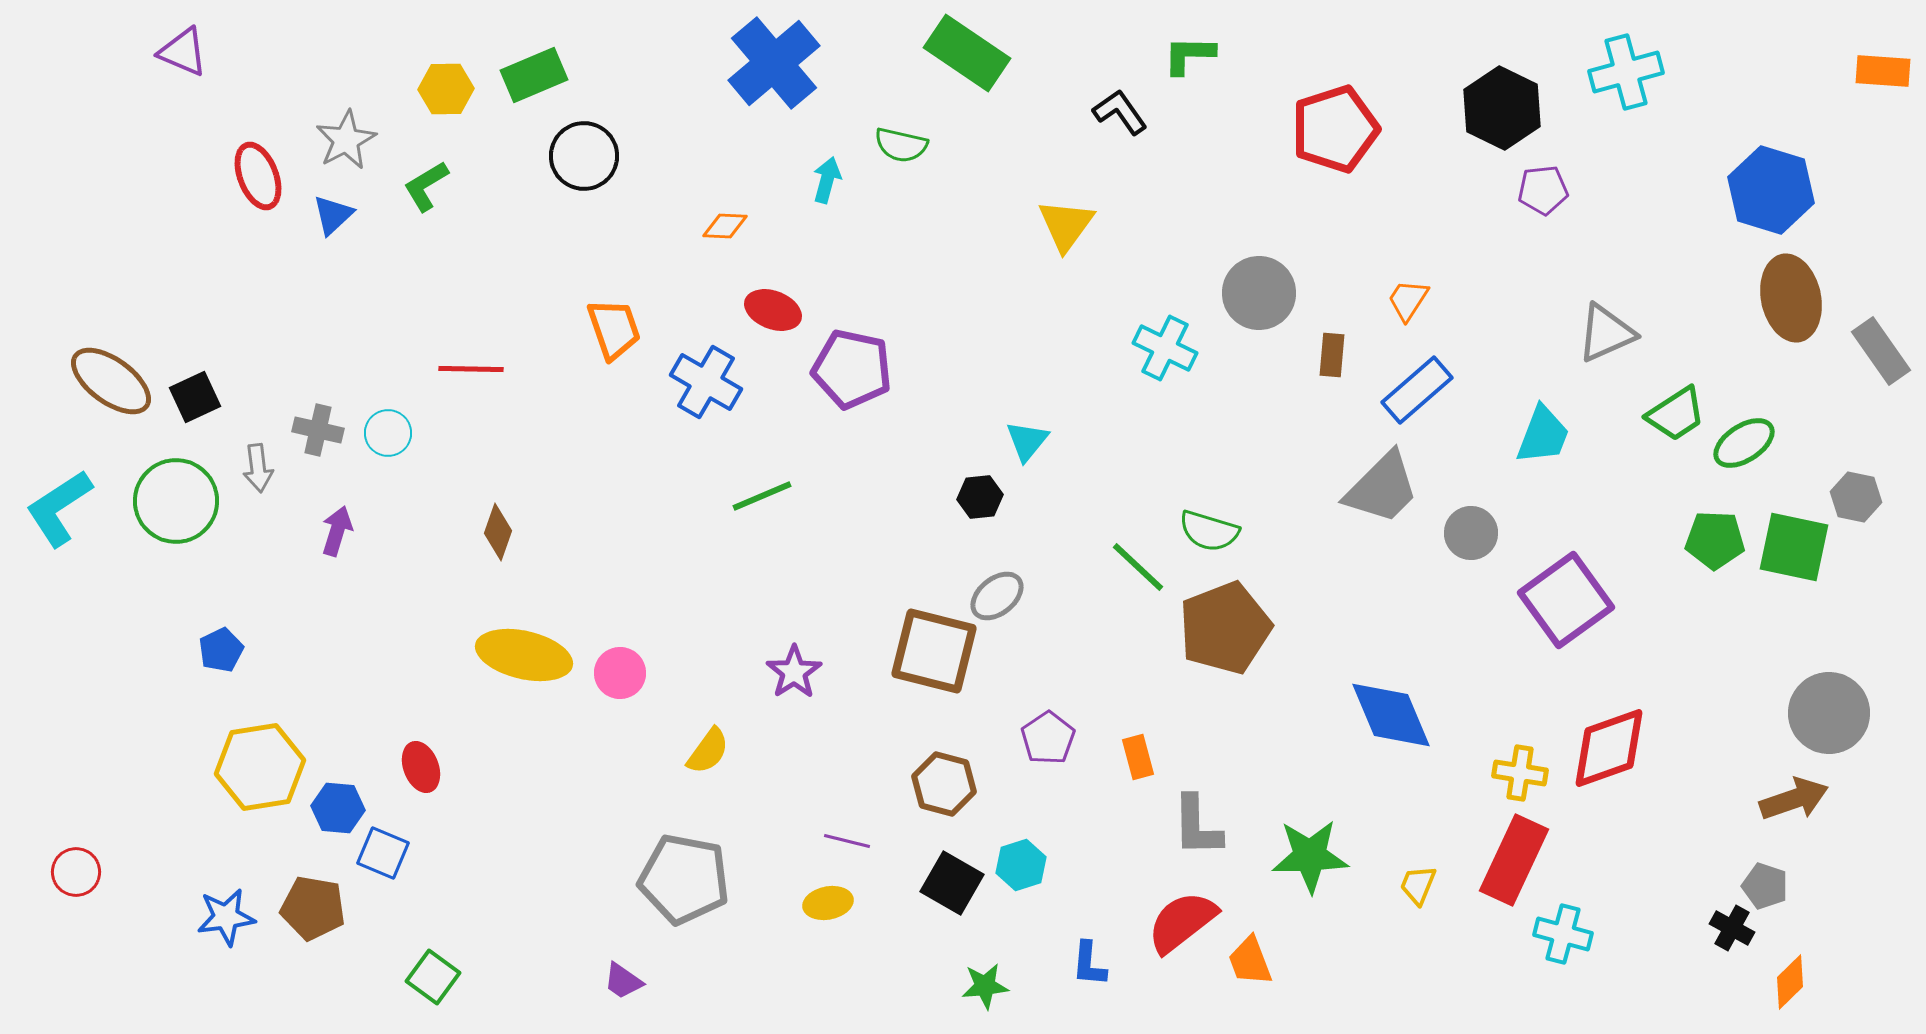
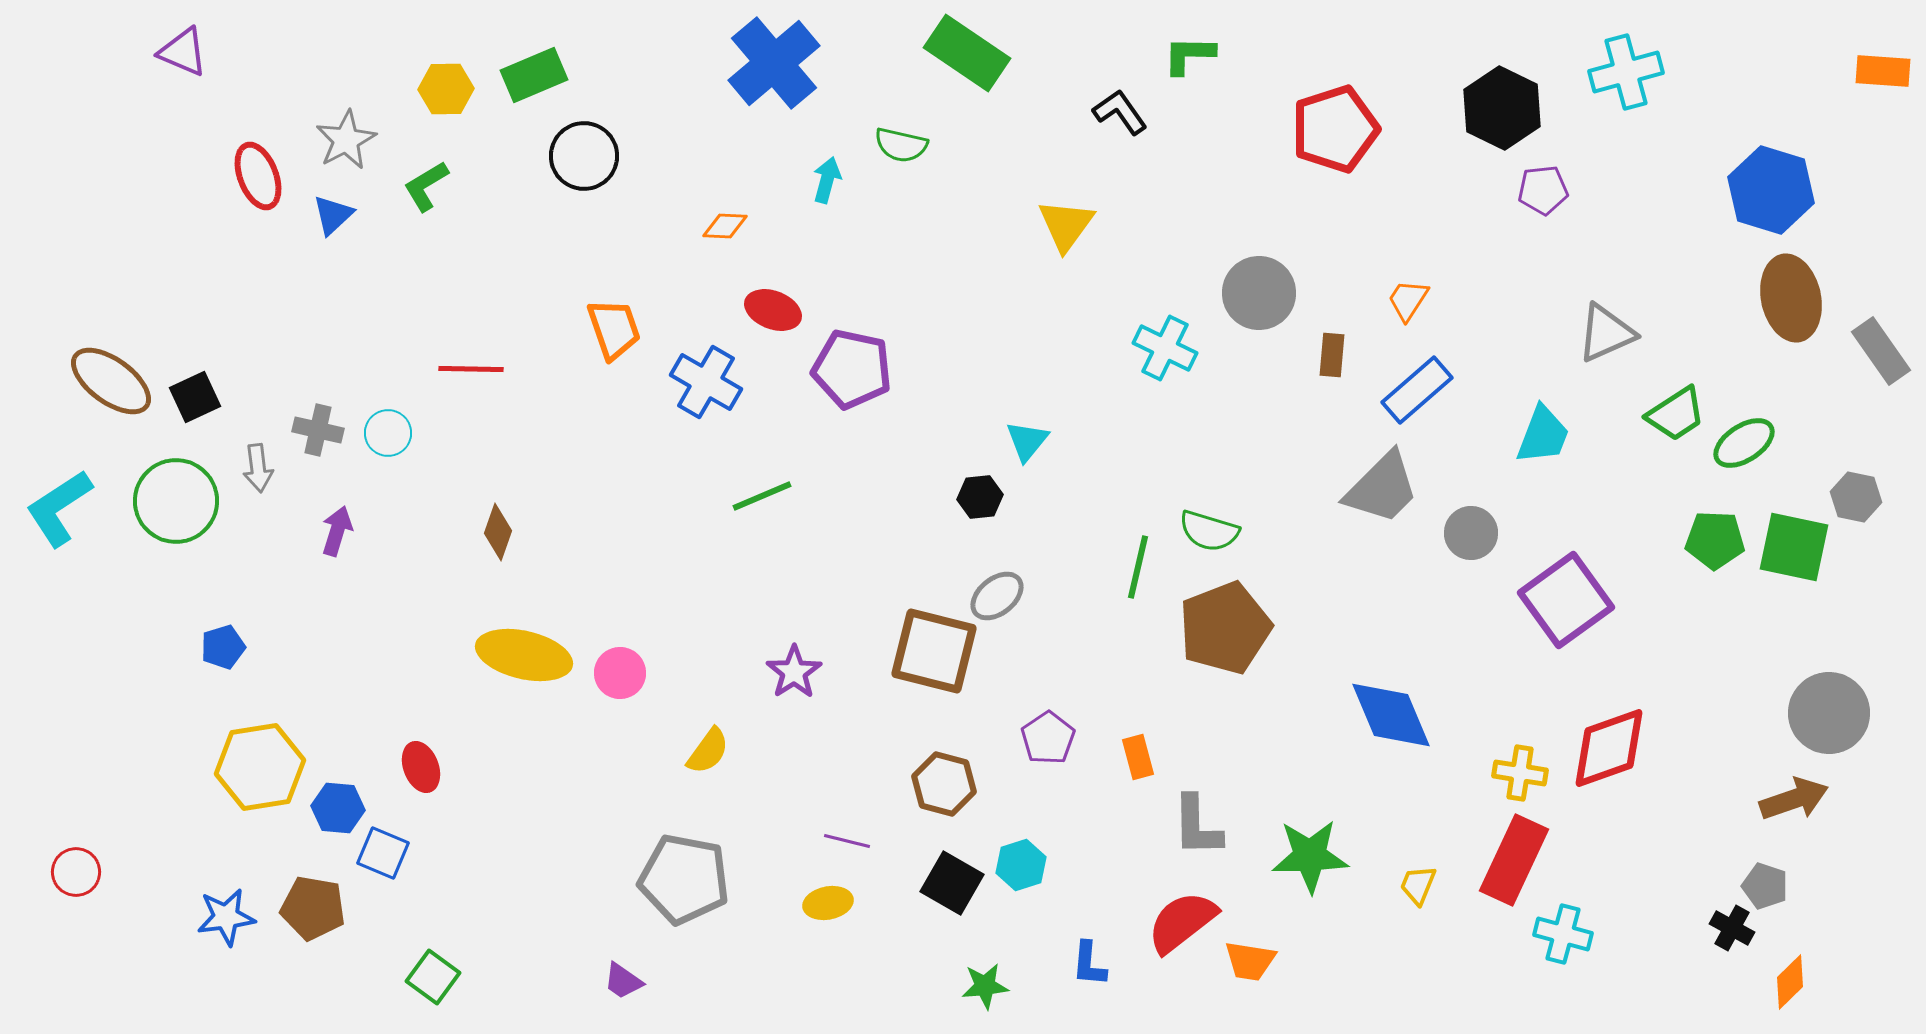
green line at (1138, 567): rotated 60 degrees clockwise
blue pentagon at (221, 650): moved 2 px right, 3 px up; rotated 9 degrees clockwise
orange trapezoid at (1250, 961): rotated 60 degrees counterclockwise
